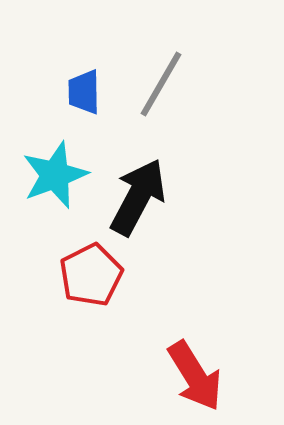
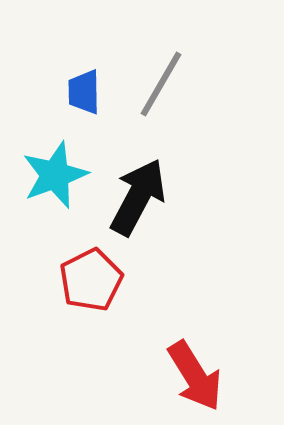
red pentagon: moved 5 px down
